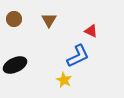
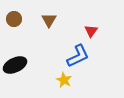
red triangle: rotated 40 degrees clockwise
